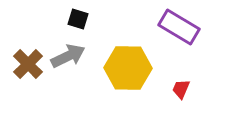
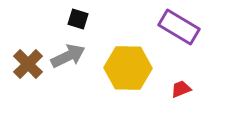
red trapezoid: rotated 45 degrees clockwise
